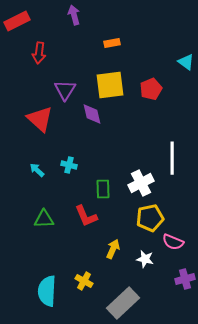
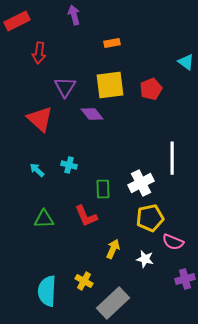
purple triangle: moved 3 px up
purple diamond: rotated 25 degrees counterclockwise
gray rectangle: moved 10 px left
